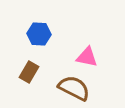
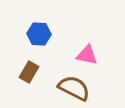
pink triangle: moved 2 px up
